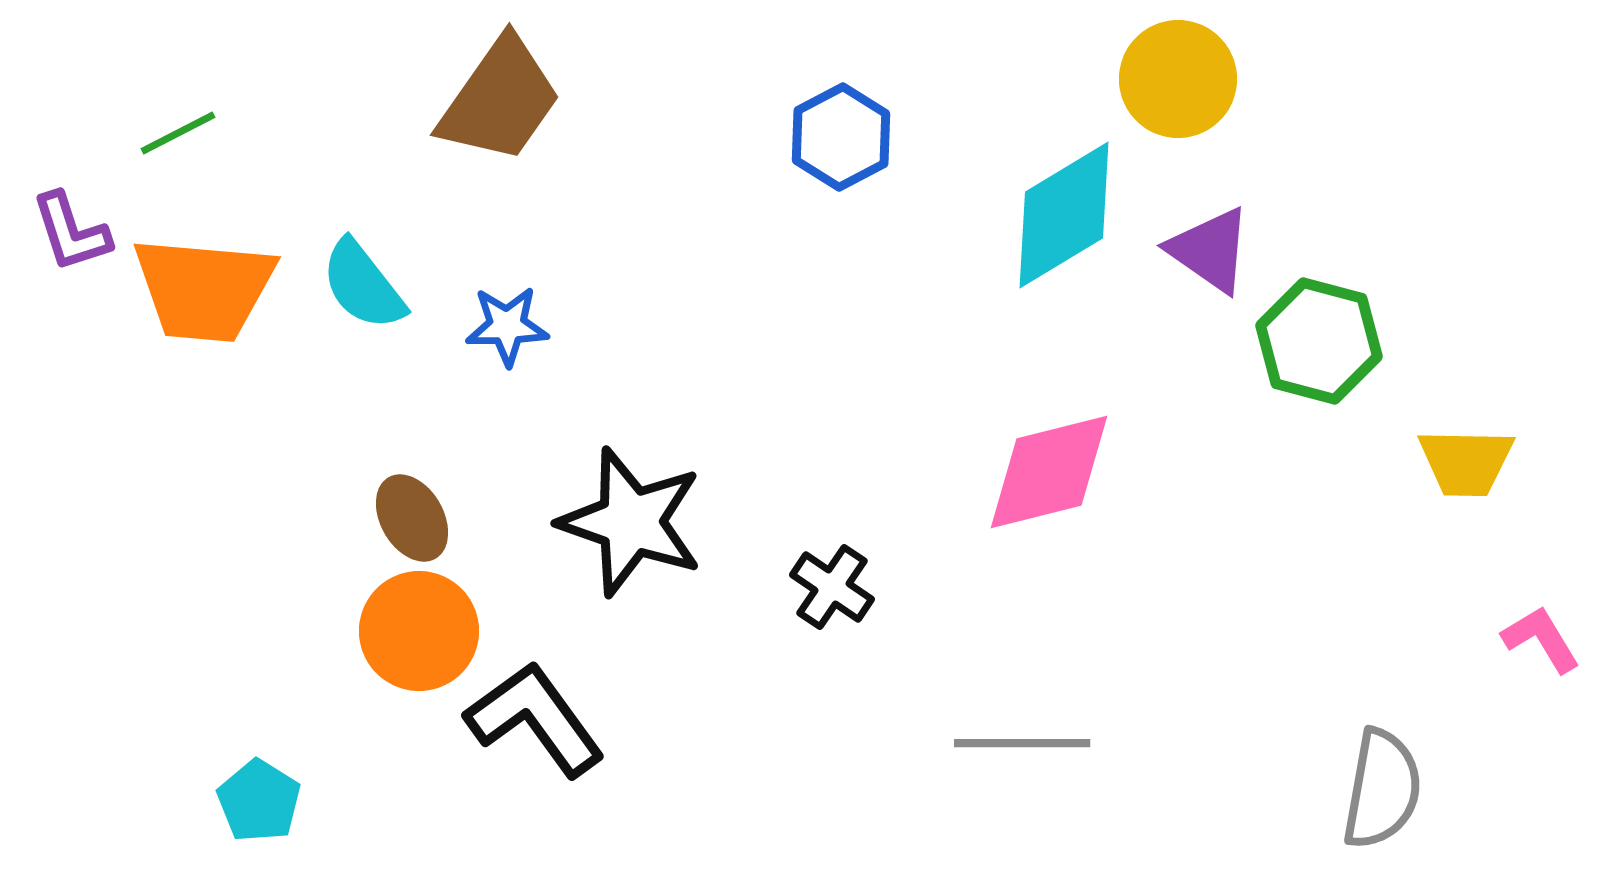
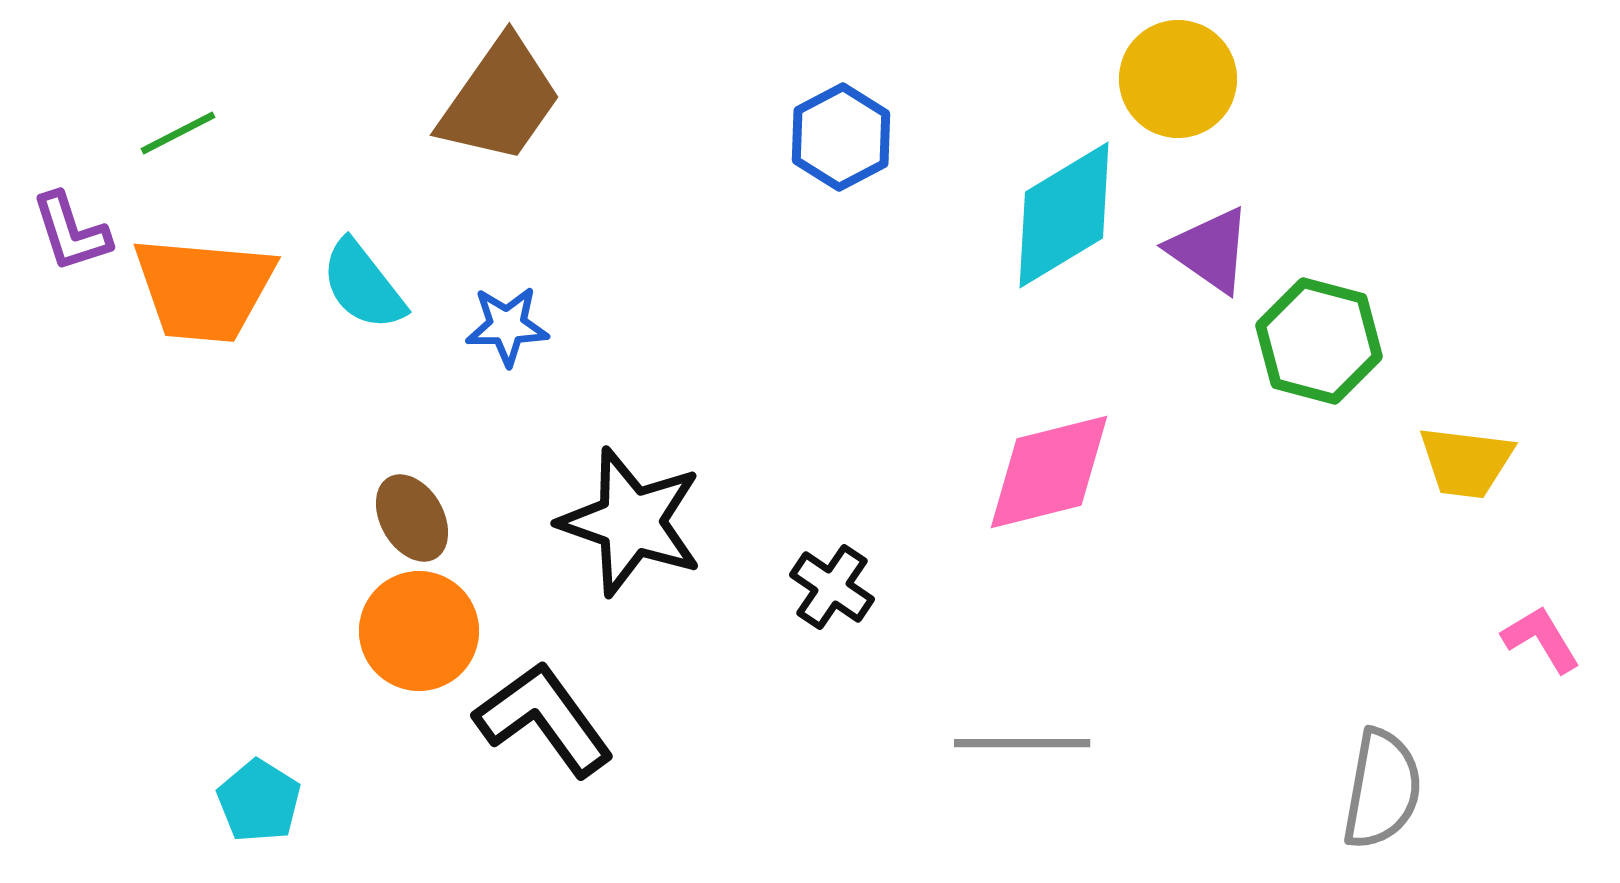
yellow trapezoid: rotated 6 degrees clockwise
black L-shape: moved 9 px right
